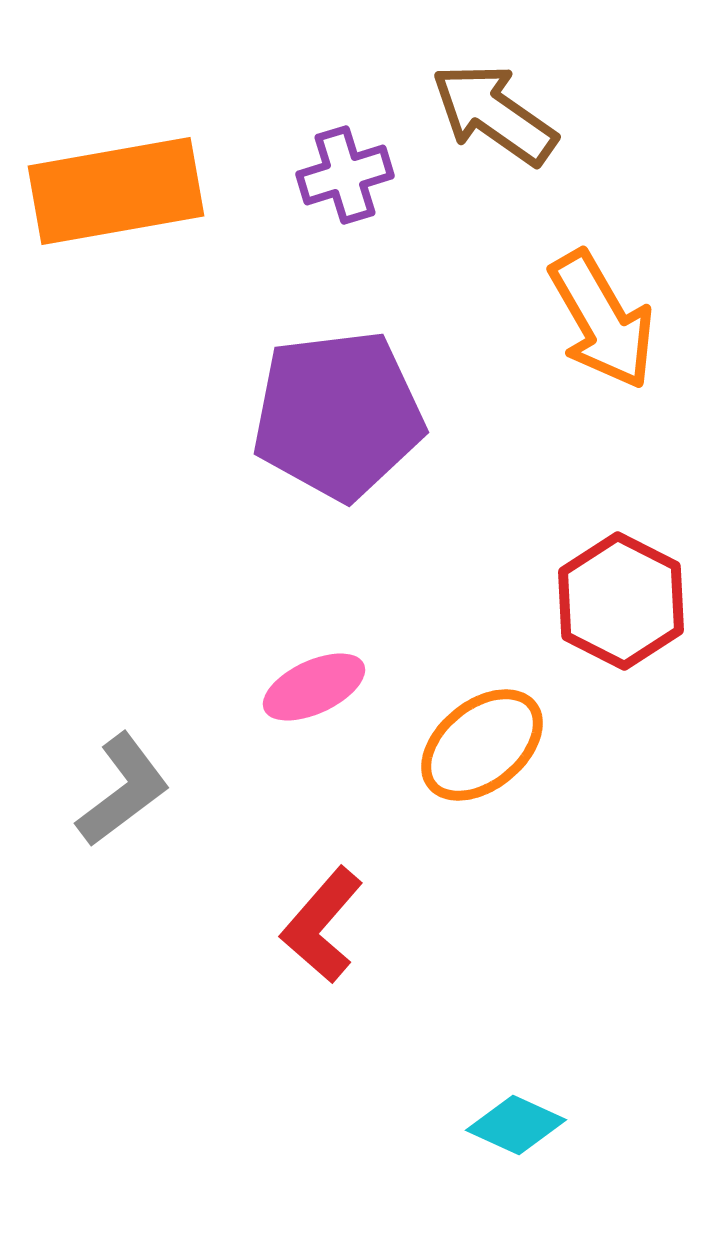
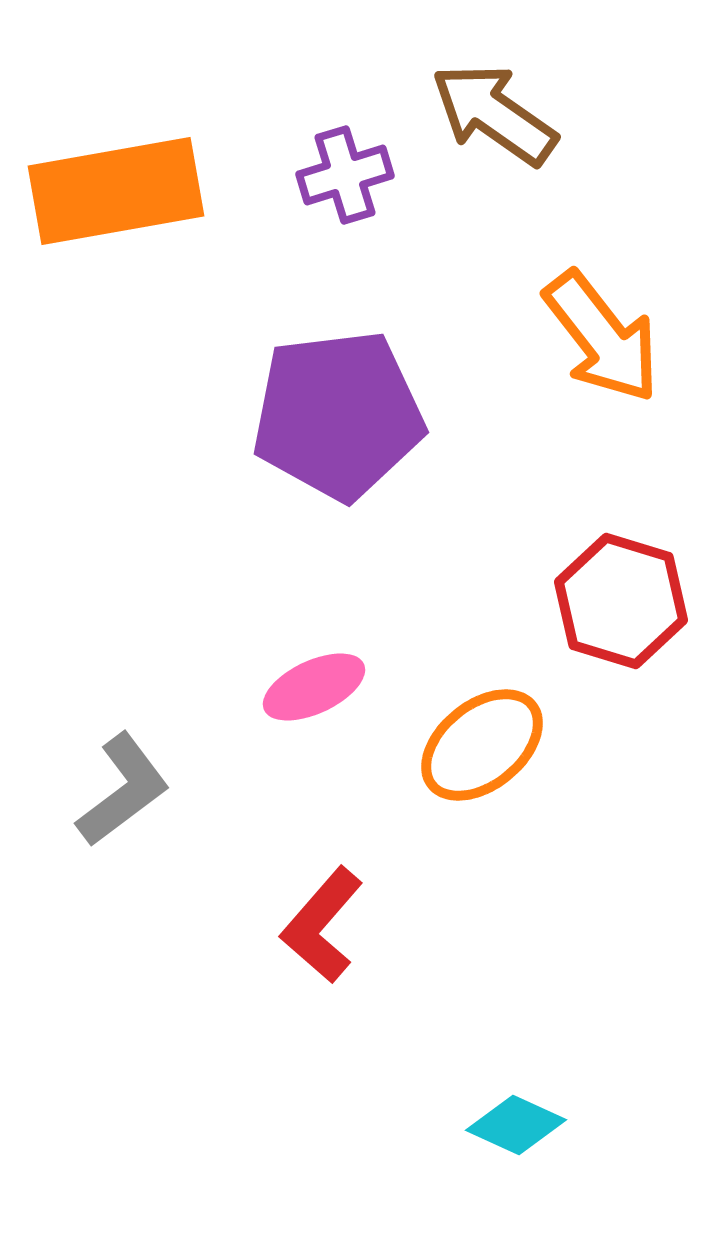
orange arrow: moved 17 px down; rotated 8 degrees counterclockwise
red hexagon: rotated 10 degrees counterclockwise
